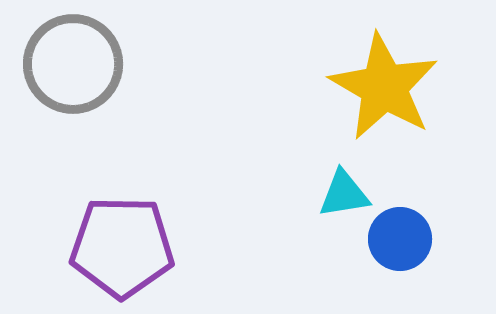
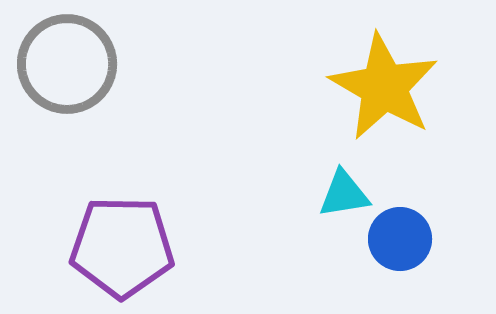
gray circle: moved 6 px left
